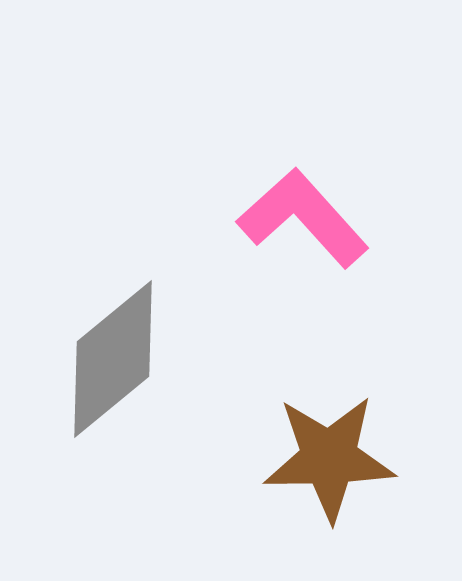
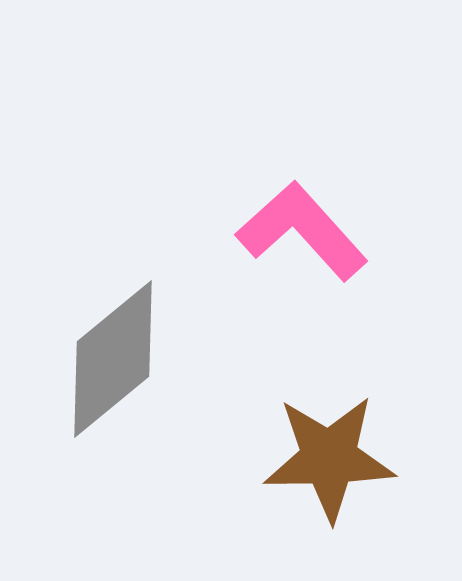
pink L-shape: moved 1 px left, 13 px down
